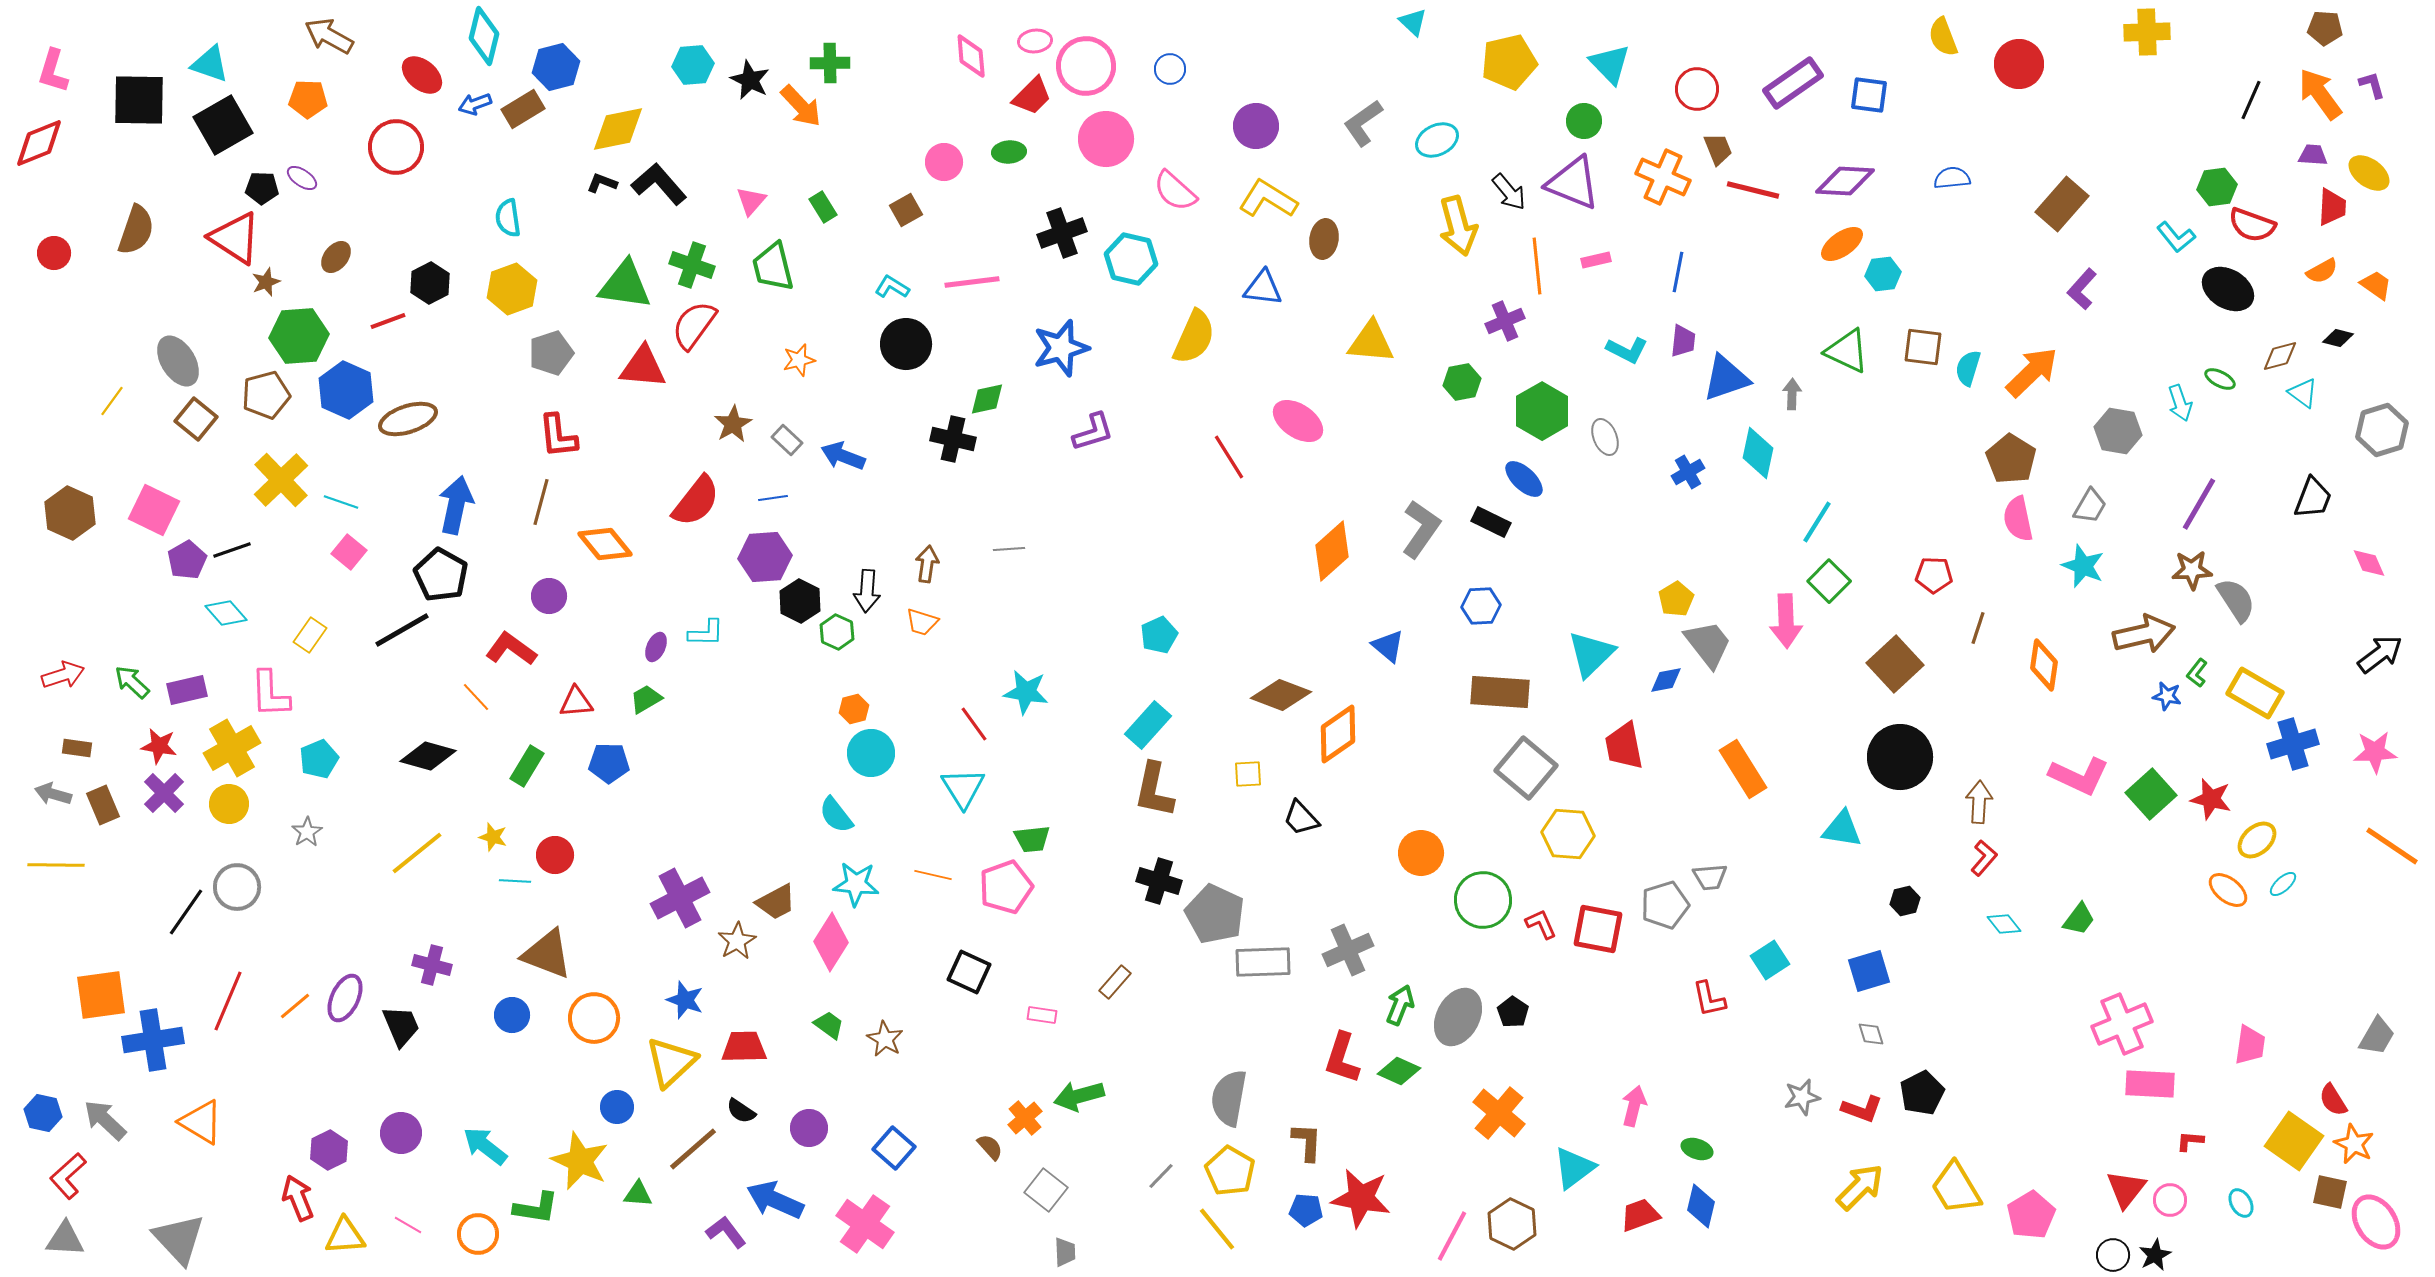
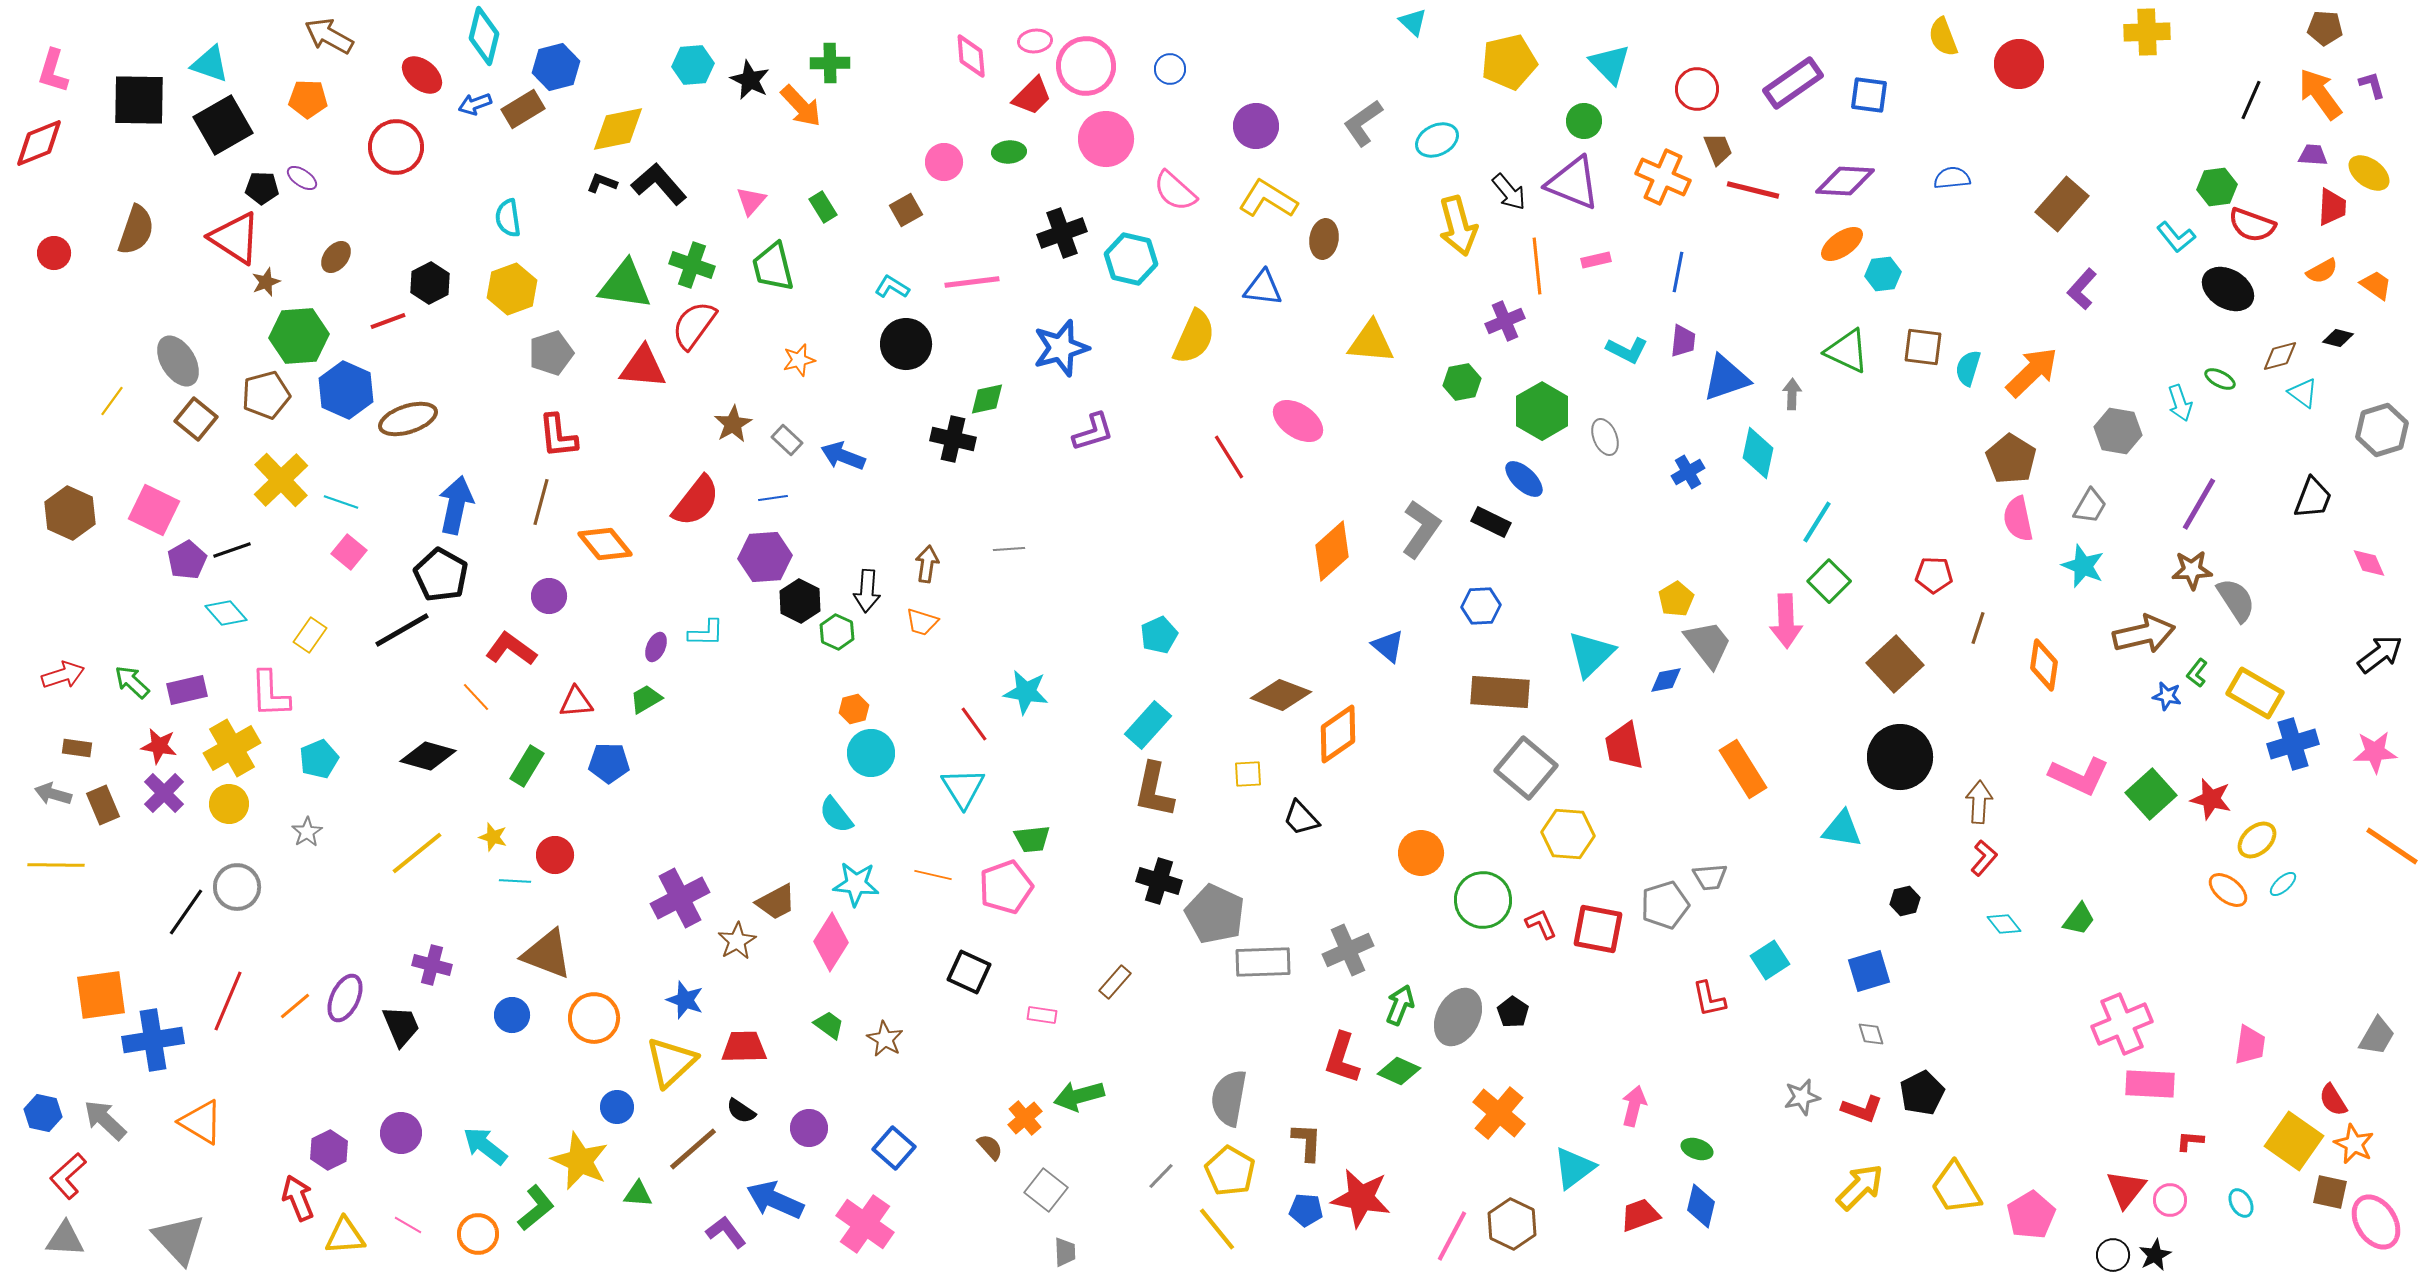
green L-shape at (536, 1208): rotated 48 degrees counterclockwise
